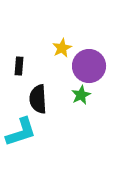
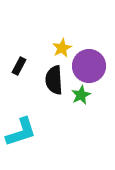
black rectangle: rotated 24 degrees clockwise
black semicircle: moved 16 px right, 19 px up
